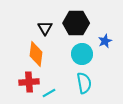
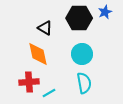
black hexagon: moved 3 px right, 5 px up
black triangle: rotated 28 degrees counterclockwise
blue star: moved 29 px up
orange diamond: moved 2 px right; rotated 20 degrees counterclockwise
